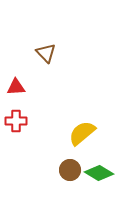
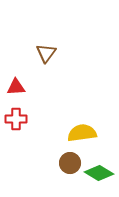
brown triangle: rotated 20 degrees clockwise
red cross: moved 2 px up
yellow semicircle: rotated 32 degrees clockwise
brown circle: moved 7 px up
